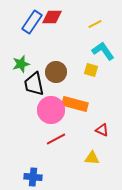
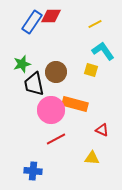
red diamond: moved 1 px left, 1 px up
green star: moved 1 px right
blue cross: moved 6 px up
